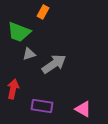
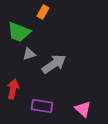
pink triangle: rotated 12 degrees clockwise
